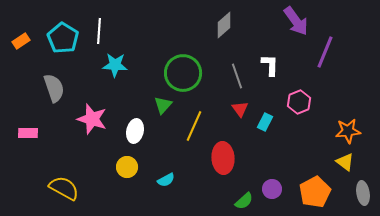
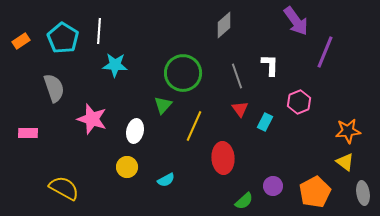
purple circle: moved 1 px right, 3 px up
